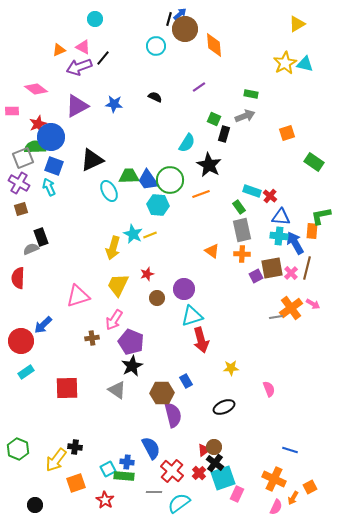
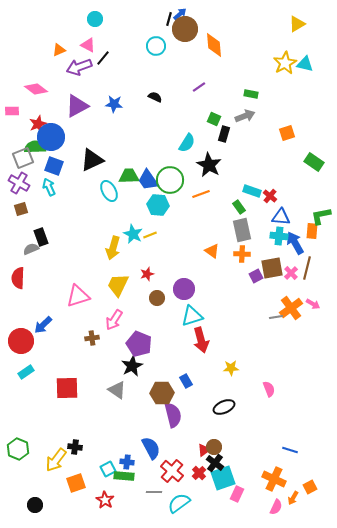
pink triangle at (83, 47): moved 5 px right, 2 px up
purple pentagon at (131, 342): moved 8 px right, 2 px down
